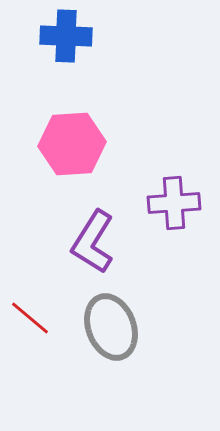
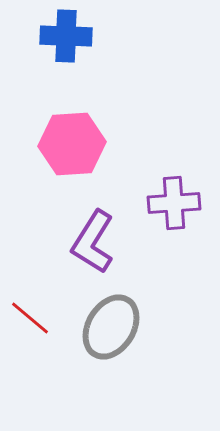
gray ellipse: rotated 52 degrees clockwise
